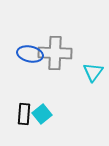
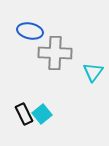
blue ellipse: moved 23 px up
black rectangle: rotated 30 degrees counterclockwise
